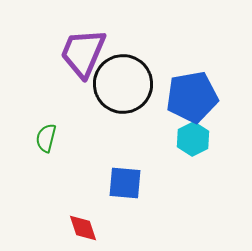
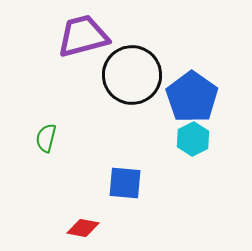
purple trapezoid: moved 17 px up; rotated 52 degrees clockwise
black circle: moved 9 px right, 9 px up
blue pentagon: rotated 27 degrees counterclockwise
red diamond: rotated 60 degrees counterclockwise
